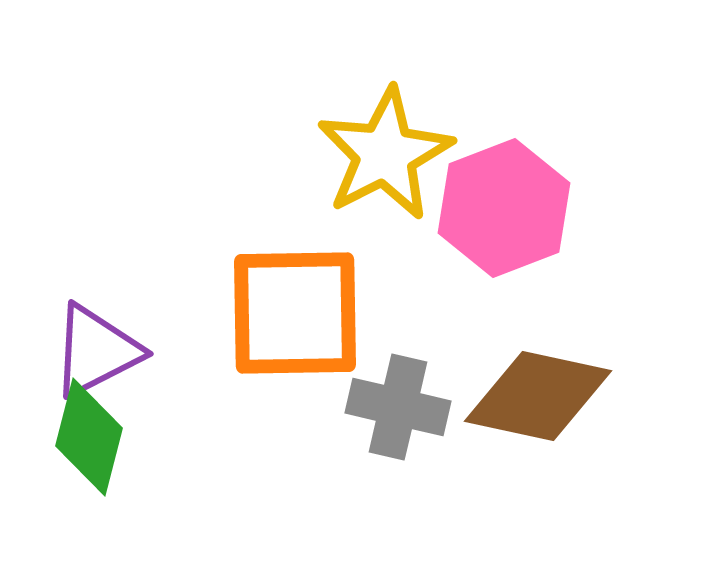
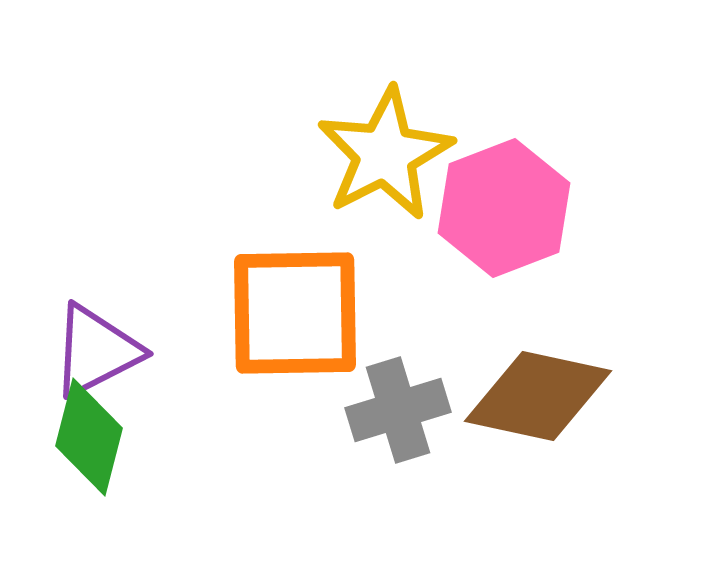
gray cross: moved 3 px down; rotated 30 degrees counterclockwise
